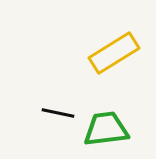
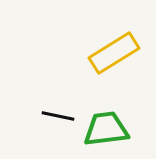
black line: moved 3 px down
